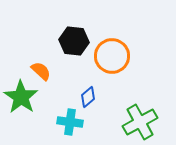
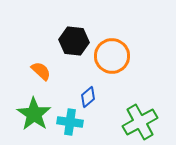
green star: moved 13 px right, 17 px down
